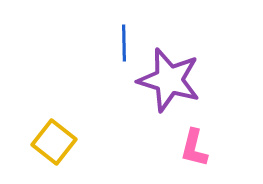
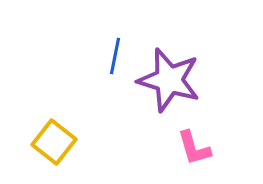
blue line: moved 9 px left, 13 px down; rotated 12 degrees clockwise
pink L-shape: rotated 30 degrees counterclockwise
